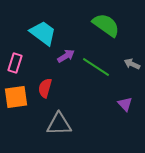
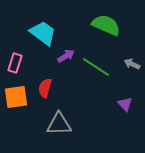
green semicircle: rotated 12 degrees counterclockwise
